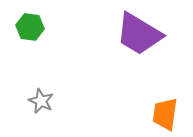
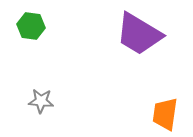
green hexagon: moved 1 px right, 1 px up
gray star: rotated 20 degrees counterclockwise
